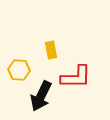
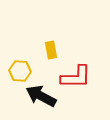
yellow hexagon: moved 1 px right, 1 px down
black arrow: rotated 92 degrees clockwise
